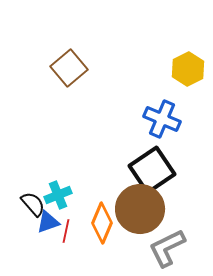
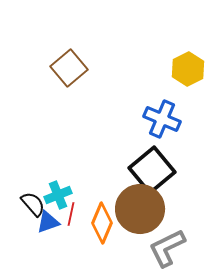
black square: rotated 6 degrees counterclockwise
red line: moved 5 px right, 17 px up
